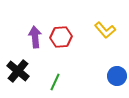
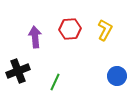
yellow L-shape: rotated 110 degrees counterclockwise
red hexagon: moved 9 px right, 8 px up
black cross: rotated 30 degrees clockwise
